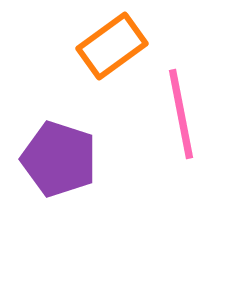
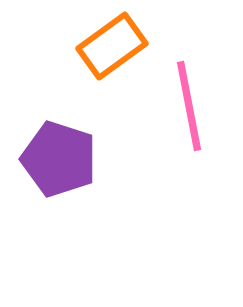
pink line: moved 8 px right, 8 px up
